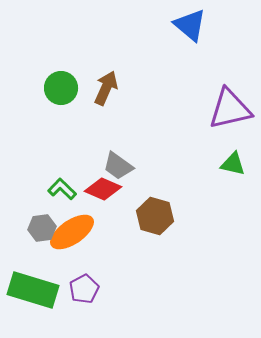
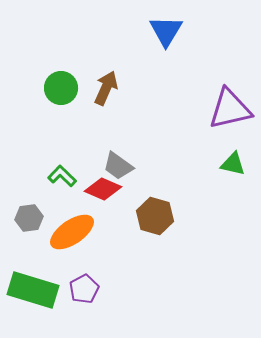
blue triangle: moved 24 px left, 6 px down; rotated 21 degrees clockwise
green L-shape: moved 13 px up
gray hexagon: moved 13 px left, 10 px up
